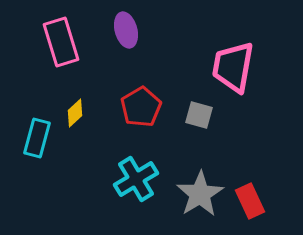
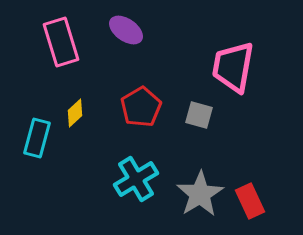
purple ellipse: rotated 40 degrees counterclockwise
